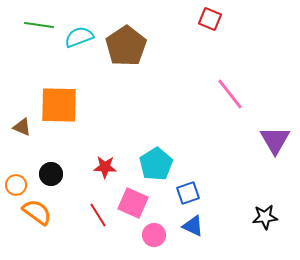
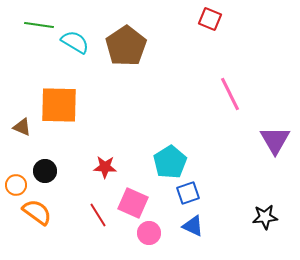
cyan semicircle: moved 4 px left, 5 px down; rotated 52 degrees clockwise
pink line: rotated 12 degrees clockwise
cyan pentagon: moved 14 px right, 2 px up
black circle: moved 6 px left, 3 px up
pink circle: moved 5 px left, 2 px up
